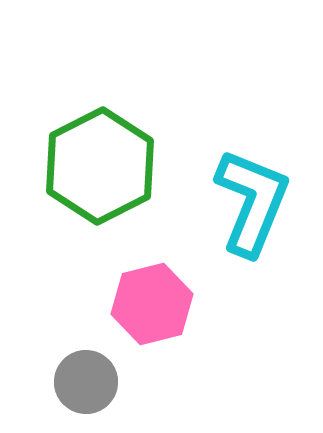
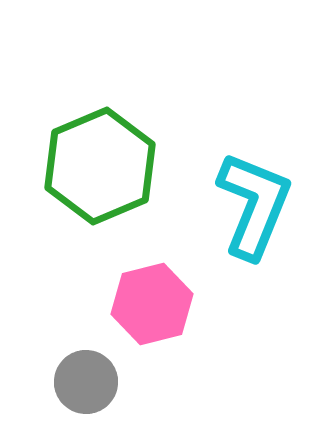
green hexagon: rotated 4 degrees clockwise
cyan L-shape: moved 2 px right, 3 px down
